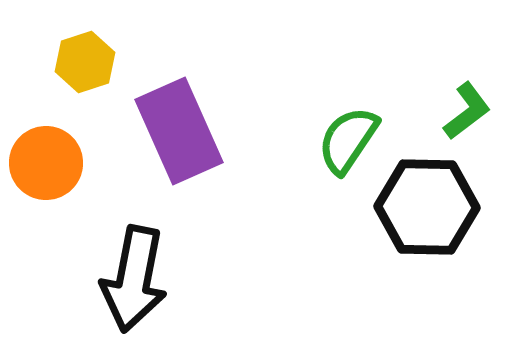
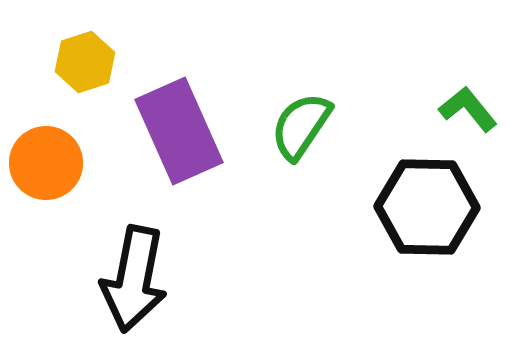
green L-shape: moved 1 px right, 2 px up; rotated 92 degrees counterclockwise
green semicircle: moved 47 px left, 14 px up
